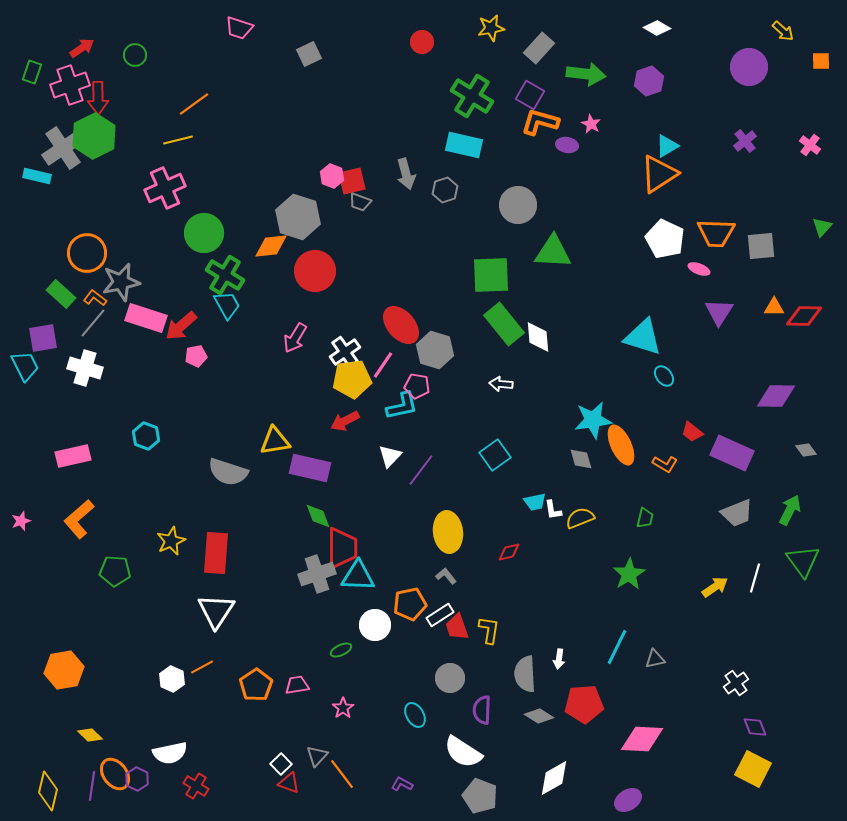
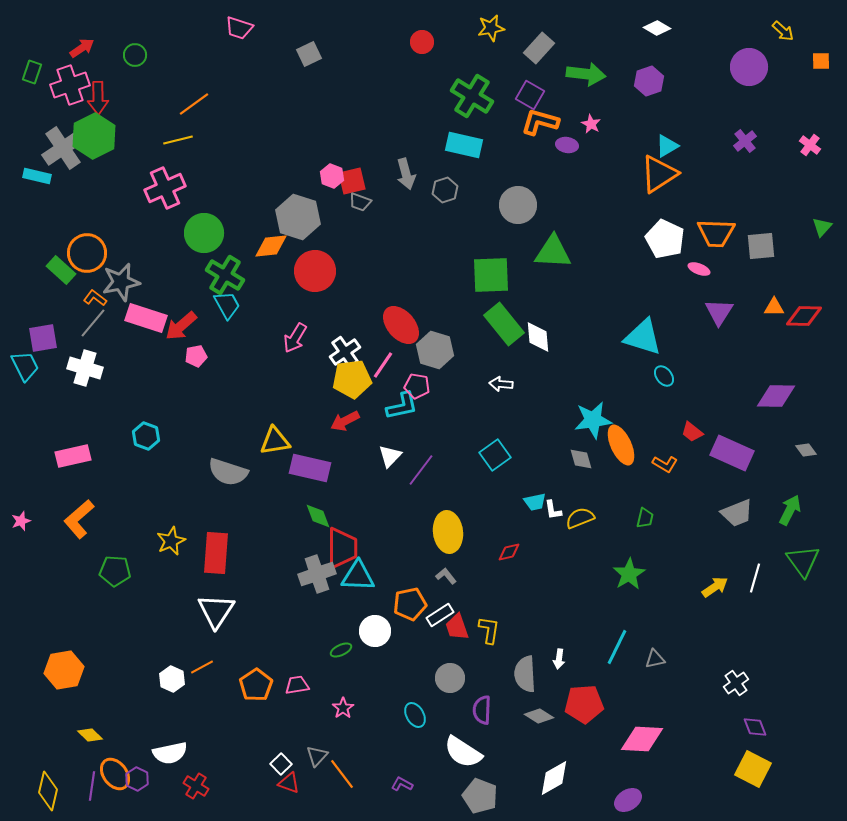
green rectangle at (61, 294): moved 24 px up
white circle at (375, 625): moved 6 px down
